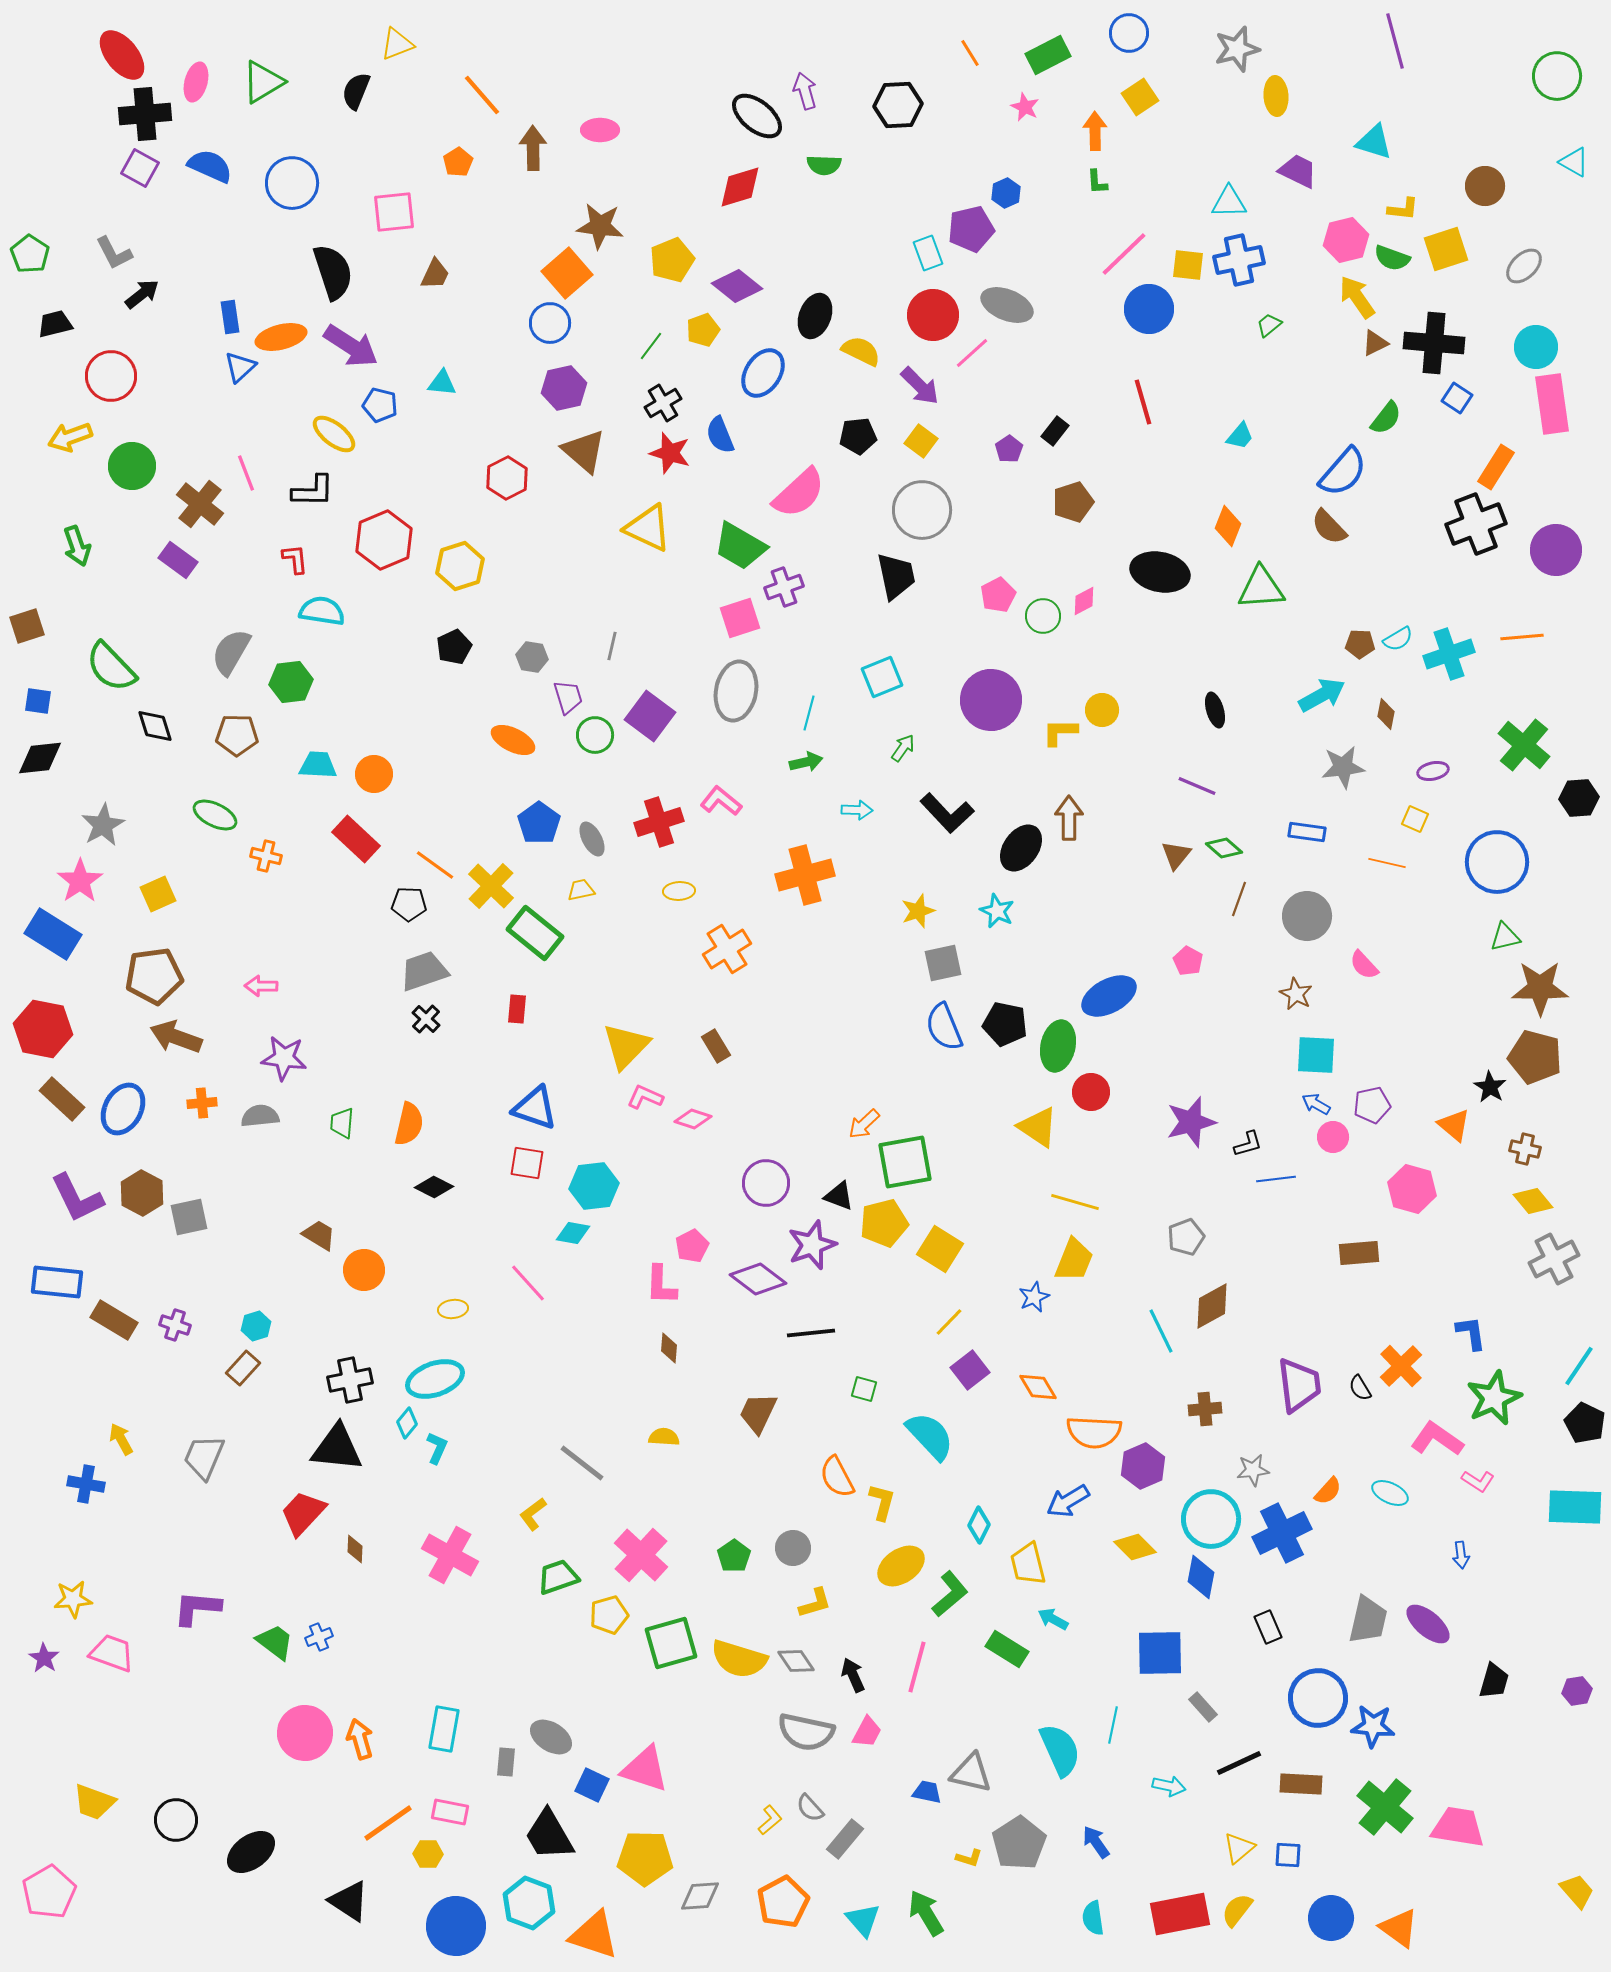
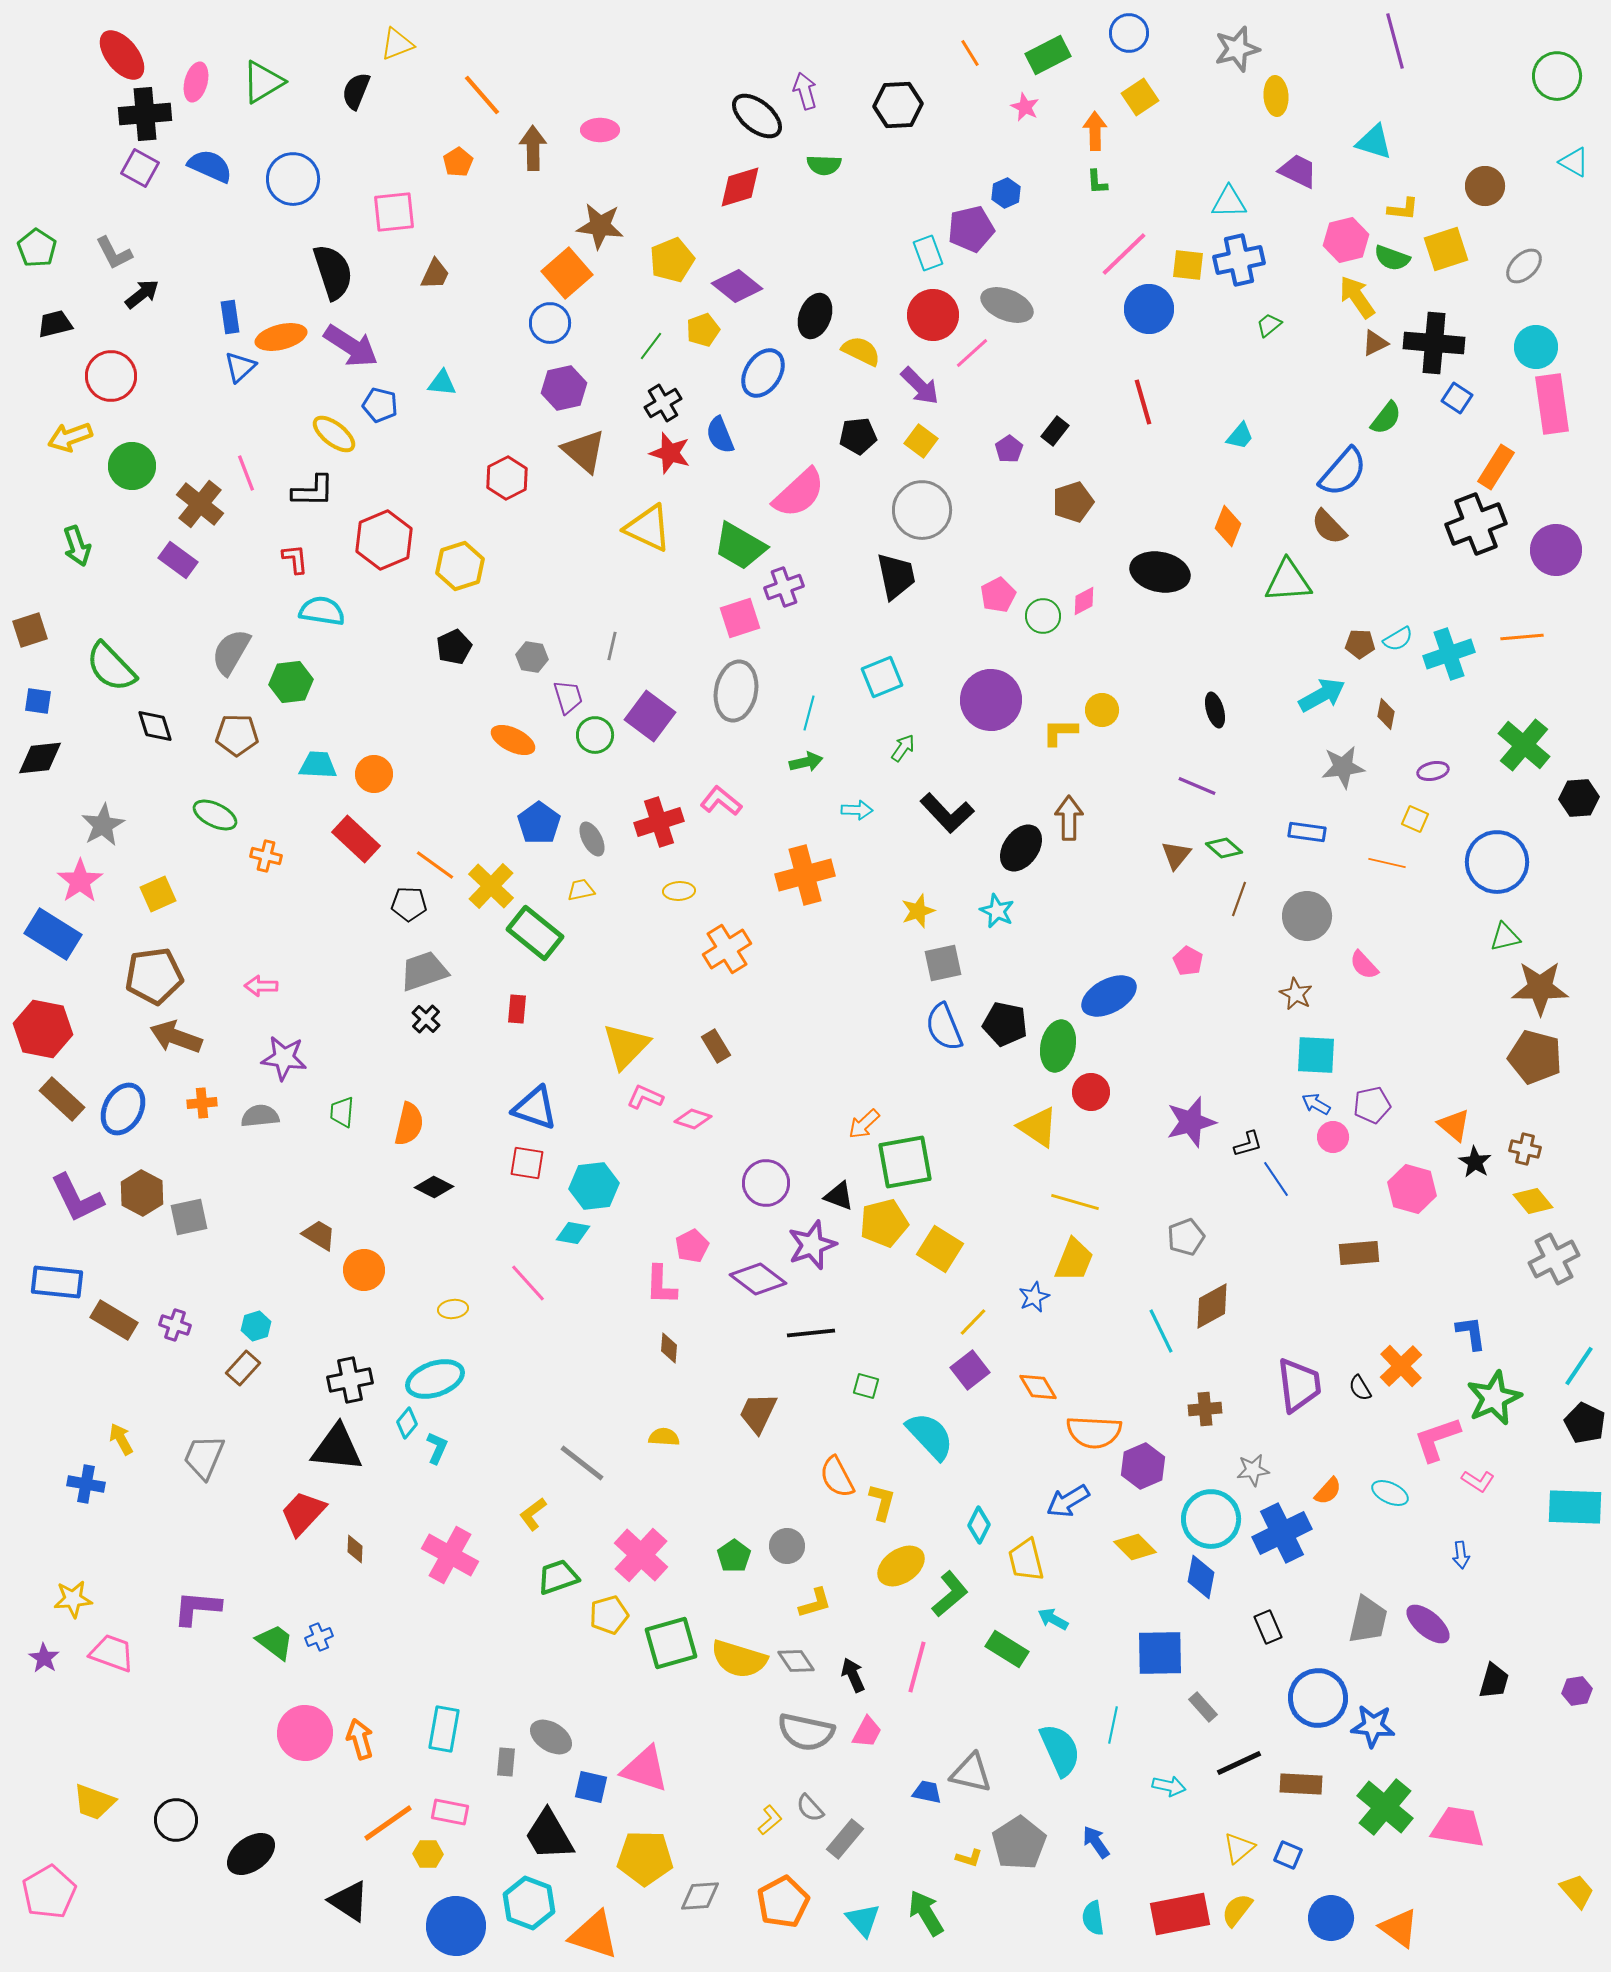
blue circle at (292, 183): moved 1 px right, 4 px up
green pentagon at (30, 254): moved 7 px right, 6 px up
green triangle at (1261, 588): moved 27 px right, 7 px up
brown square at (27, 626): moved 3 px right, 4 px down
black star at (1490, 1087): moved 15 px left, 75 px down
green trapezoid at (342, 1123): moved 11 px up
blue line at (1276, 1179): rotated 63 degrees clockwise
yellow line at (949, 1322): moved 24 px right
green square at (864, 1389): moved 2 px right, 3 px up
pink L-shape at (1437, 1439): rotated 54 degrees counterclockwise
gray circle at (793, 1548): moved 6 px left, 2 px up
yellow trapezoid at (1028, 1564): moved 2 px left, 4 px up
blue square at (592, 1785): moved 1 px left, 2 px down; rotated 12 degrees counterclockwise
black ellipse at (251, 1852): moved 2 px down
blue square at (1288, 1855): rotated 20 degrees clockwise
